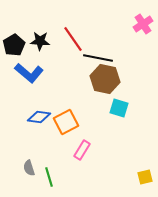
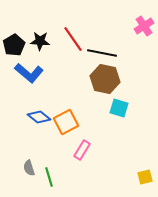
pink cross: moved 1 px right, 2 px down
black line: moved 4 px right, 5 px up
blue diamond: rotated 30 degrees clockwise
